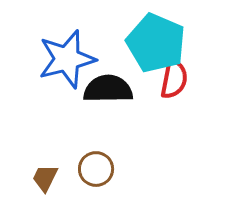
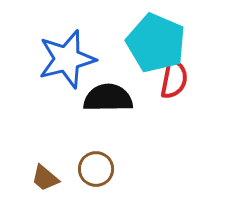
black semicircle: moved 9 px down
brown trapezoid: rotated 76 degrees counterclockwise
